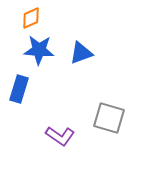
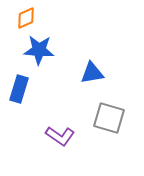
orange diamond: moved 5 px left
blue triangle: moved 11 px right, 20 px down; rotated 10 degrees clockwise
